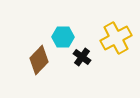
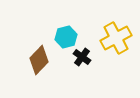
cyan hexagon: moved 3 px right; rotated 15 degrees counterclockwise
